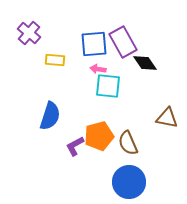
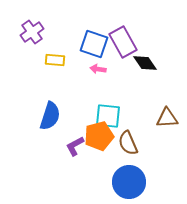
purple cross: moved 3 px right, 1 px up; rotated 15 degrees clockwise
blue square: rotated 24 degrees clockwise
cyan square: moved 30 px down
brown triangle: rotated 15 degrees counterclockwise
